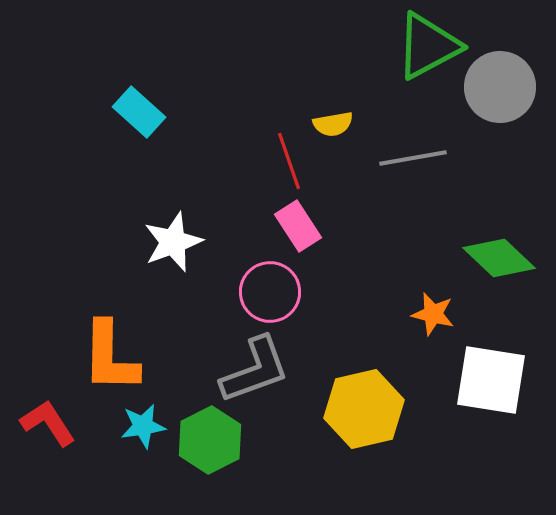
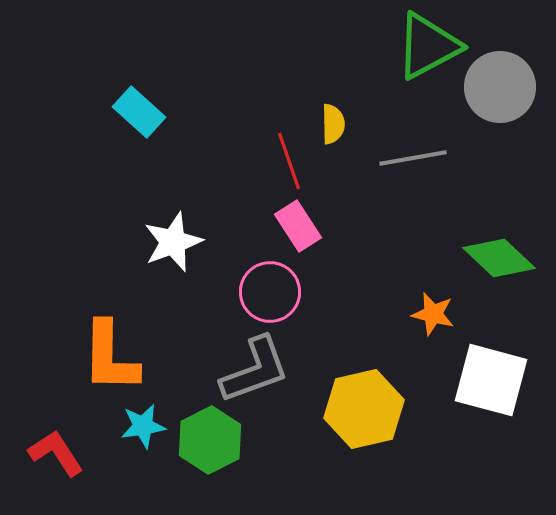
yellow semicircle: rotated 81 degrees counterclockwise
white square: rotated 6 degrees clockwise
red L-shape: moved 8 px right, 30 px down
